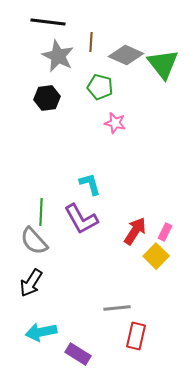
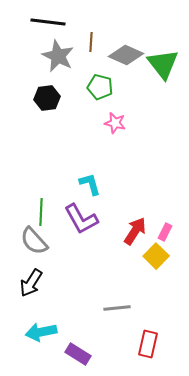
red rectangle: moved 12 px right, 8 px down
